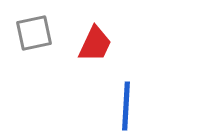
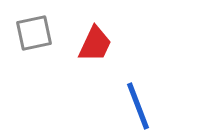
blue line: moved 12 px right; rotated 24 degrees counterclockwise
